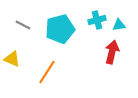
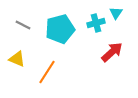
cyan cross: moved 1 px left, 3 px down
cyan triangle: moved 3 px left, 12 px up; rotated 48 degrees counterclockwise
red arrow: rotated 35 degrees clockwise
yellow triangle: moved 5 px right
